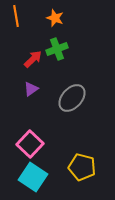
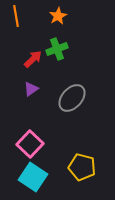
orange star: moved 3 px right, 2 px up; rotated 24 degrees clockwise
